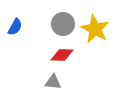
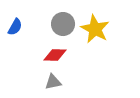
red diamond: moved 7 px left
gray triangle: rotated 18 degrees counterclockwise
